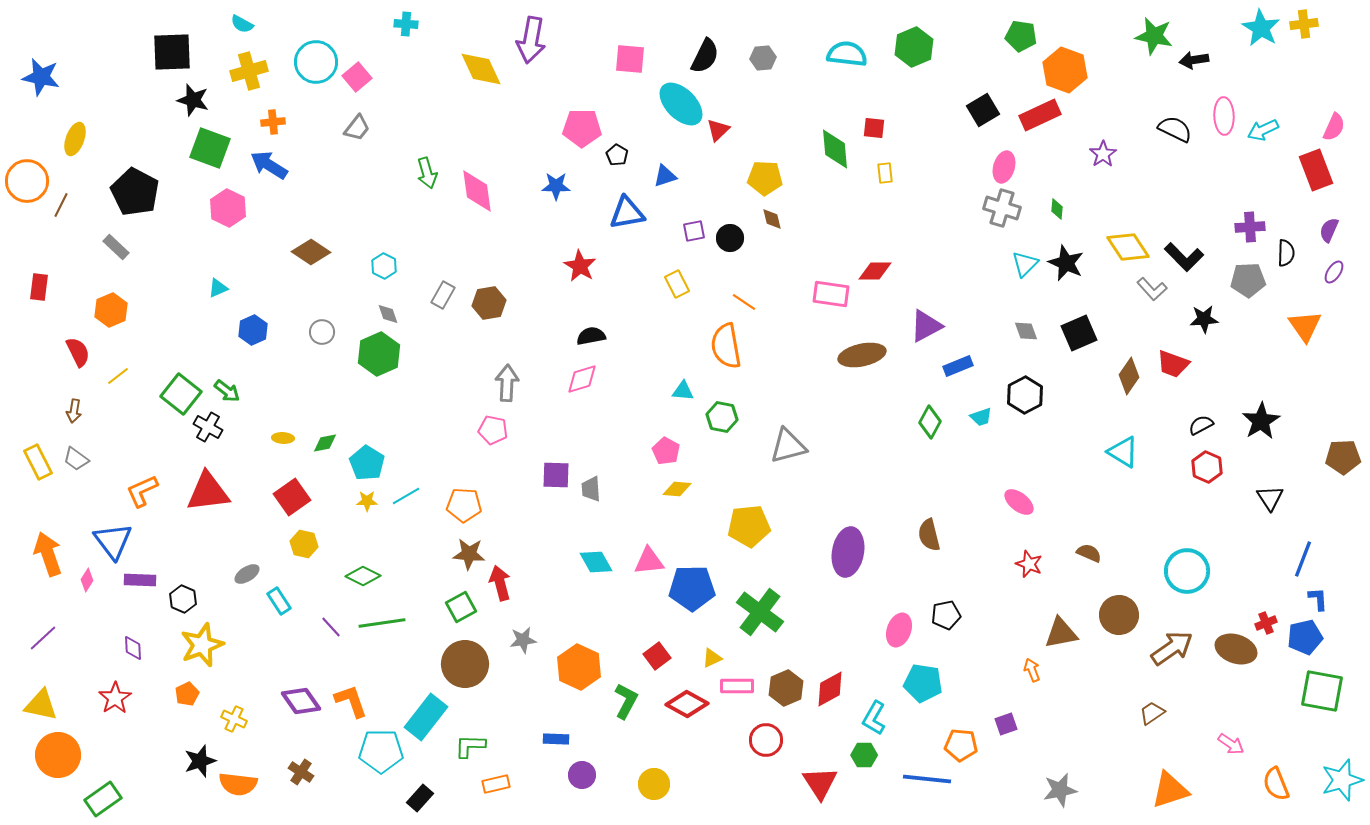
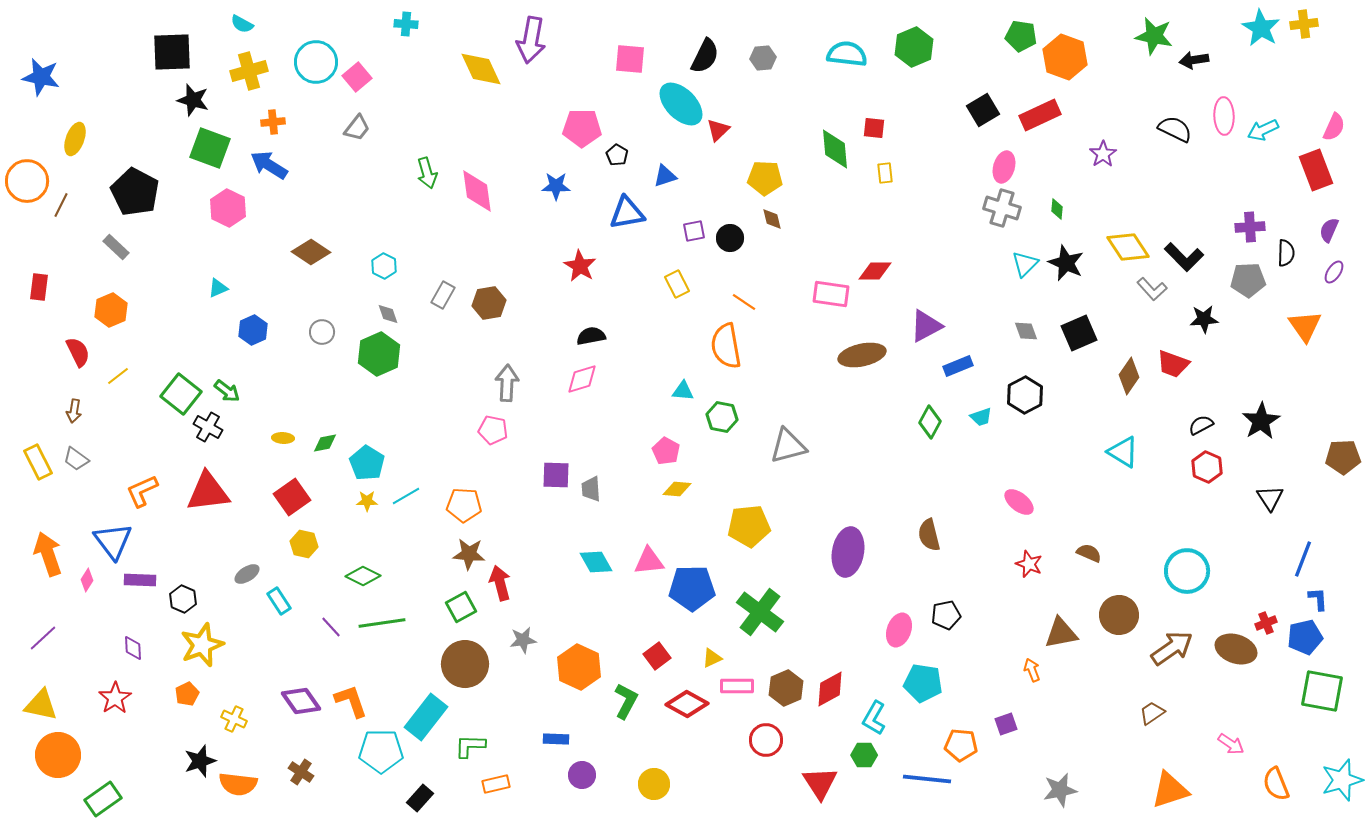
orange hexagon at (1065, 70): moved 13 px up
